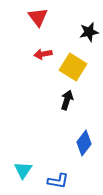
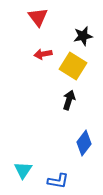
black star: moved 6 px left, 4 px down
yellow square: moved 1 px up
black arrow: moved 2 px right
